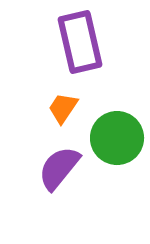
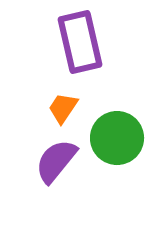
purple semicircle: moved 3 px left, 7 px up
